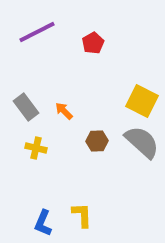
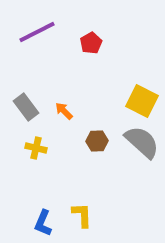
red pentagon: moved 2 px left
